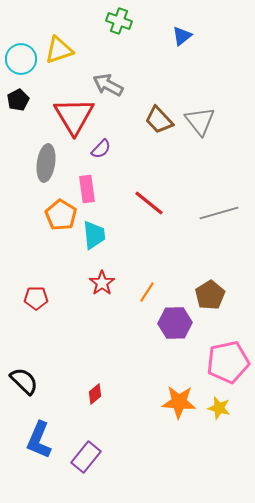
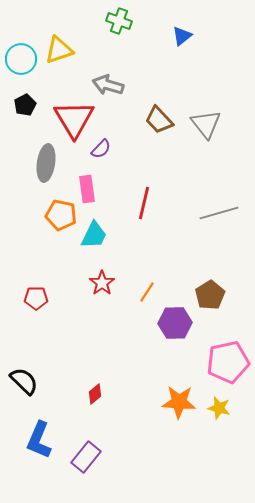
gray arrow: rotated 12 degrees counterclockwise
black pentagon: moved 7 px right, 5 px down
red triangle: moved 3 px down
gray triangle: moved 6 px right, 3 px down
red line: moved 5 px left; rotated 64 degrees clockwise
orange pentagon: rotated 20 degrees counterclockwise
cyan trapezoid: rotated 32 degrees clockwise
